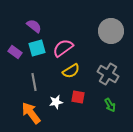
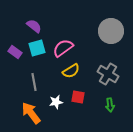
green arrow: rotated 24 degrees clockwise
